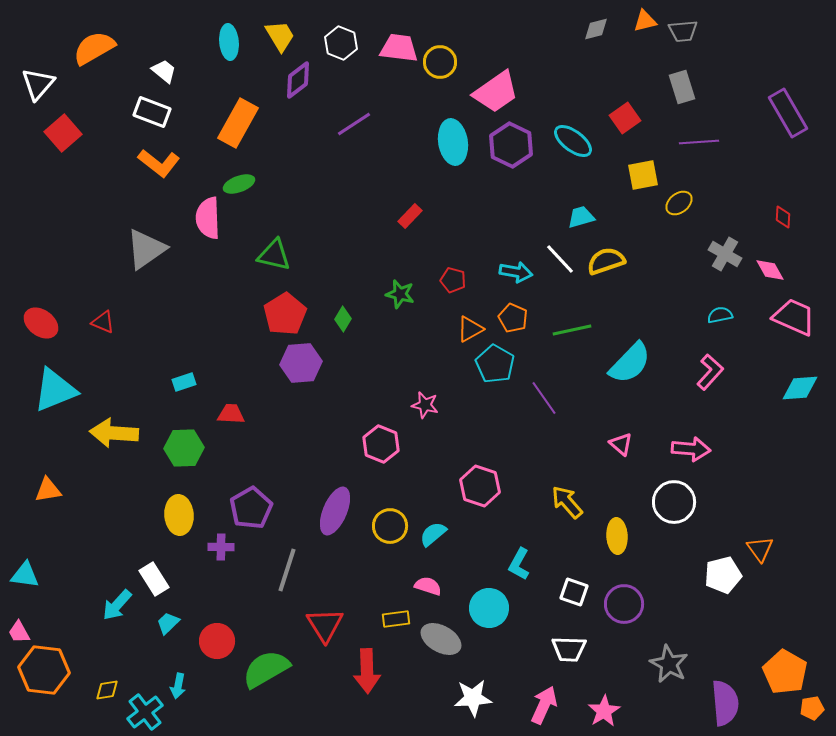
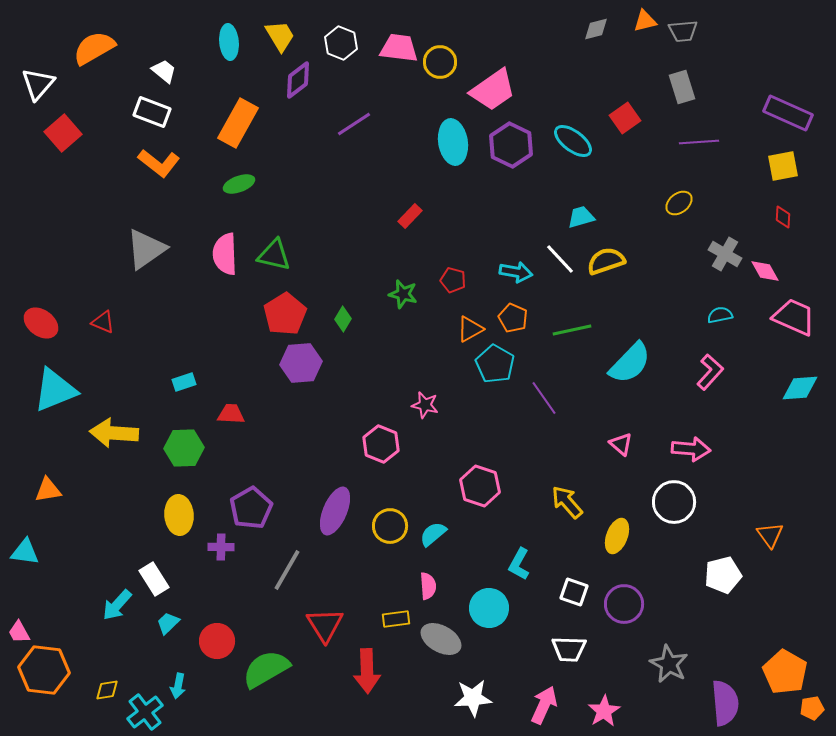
pink trapezoid at (496, 92): moved 3 px left, 2 px up
purple rectangle at (788, 113): rotated 36 degrees counterclockwise
yellow square at (643, 175): moved 140 px right, 9 px up
pink semicircle at (208, 218): moved 17 px right, 36 px down
pink diamond at (770, 270): moved 5 px left, 1 px down
green star at (400, 294): moved 3 px right
yellow ellipse at (617, 536): rotated 24 degrees clockwise
orange triangle at (760, 549): moved 10 px right, 14 px up
gray line at (287, 570): rotated 12 degrees clockwise
cyan triangle at (25, 575): moved 23 px up
pink semicircle at (428, 586): rotated 68 degrees clockwise
